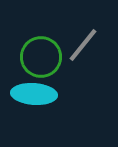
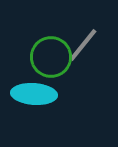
green circle: moved 10 px right
